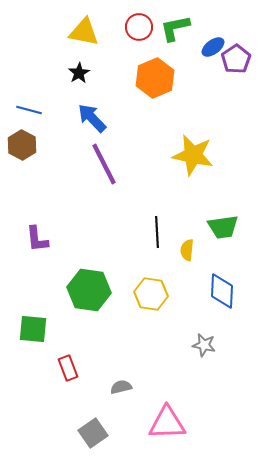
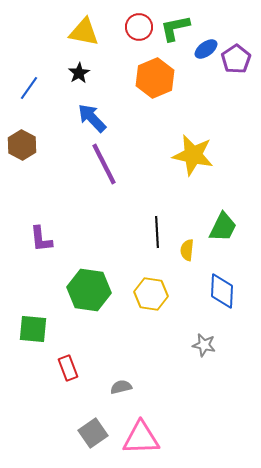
blue ellipse: moved 7 px left, 2 px down
blue line: moved 22 px up; rotated 70 degrees counterclockwise
green trapezoid: rotated 56 degrees counterclockwise
purple L-shape: moved 4 px right
pink triangle: moved 26 px left, 15 px down
